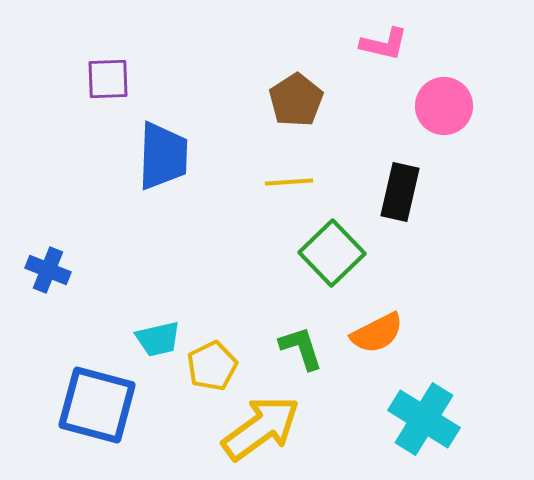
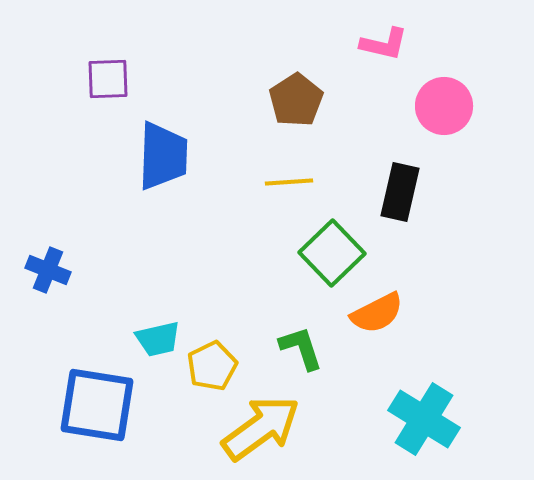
orange semicircle: moved 20 px up
blue square: rotated 6 degrees counterclockwise
